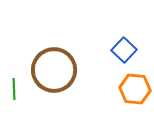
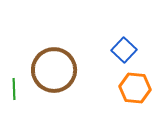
orange hexagon: moved 1 px up
